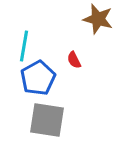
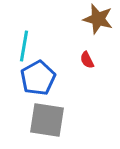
red semicircle: moved 13 px right
